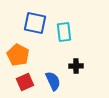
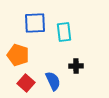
blue square: rotated 15 degrees counterclockwise
orange pentagon: rotated 10 degrees counterclockwise
red square: moved 1 px right, 1 px down; rotated 24 degrees counterclockwise
